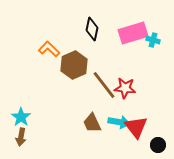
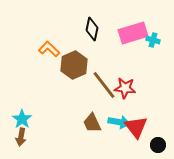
cyan star: moved 1 px right, 2 px down
